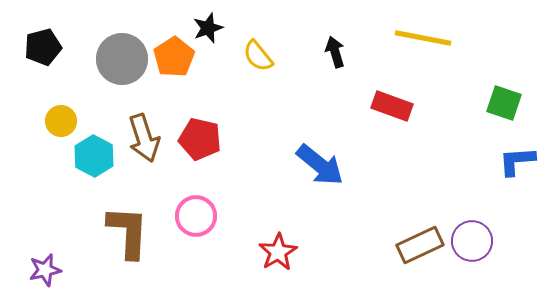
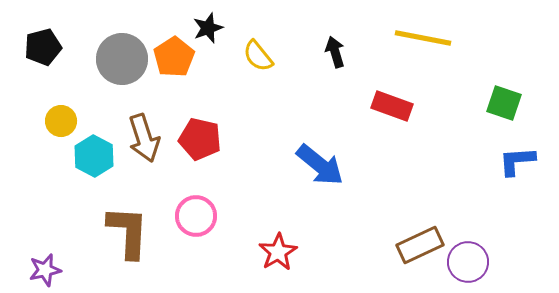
purple circle: moved 4 px left, 21 px down
